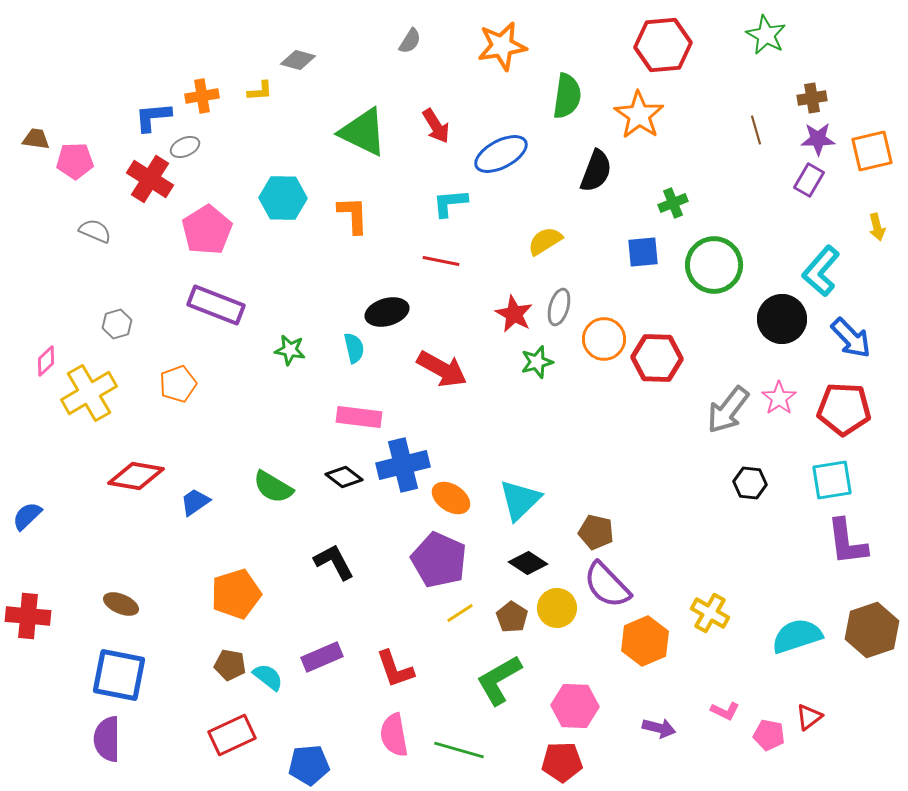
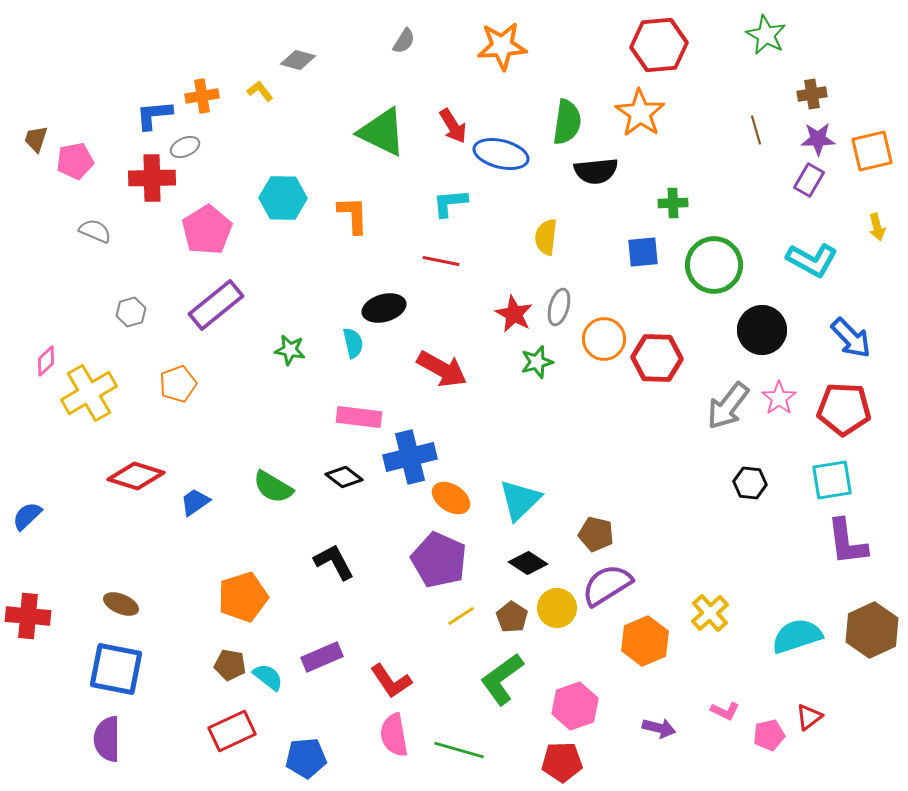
gray semicircle at (410, 41): moved 6 px left
red hexagon at (663, 45): moved 4 px left
orange star at (502, 46): rotated 6 degrees clockwise
yellow L-shape at (260, 91): rotated 124 degrees counterclockwise
green semicircle at (567, 96): moved 26 px down
brown cross at (812, 98): moved 4 px up
orange star at (639, 115): moved 1 px right, 2 px up
blue L-shape at (153, 117): moved 1 px right, 2 px up
red arrow at (436, 126): moved 17 px right
green triangle at (363, 132): moved 19 px right
brown trapezoid at (36, 139): rotated 80 degrees counterclockwise
blue ellipse at (501, 154): rotated 42 degrees clockwise
pink pentagon at (75, 161): rotated 9 degrees counterclockwise
black semicircle at (596, 171): rotated 63 degrees clockwise
red cross at (150, 179): moved 2 px right, 1 px up; rotated 33 degrees counterclockwise
green cross at (673, 203): rotated 20 degrees clockwise
yellow semicircle at (545, 241): moved 1 px right, 4 px up; rotated 51 degrees counterclockwise
cyan L-shape at (821, 271): moved 9 px left, 11 px up; rotated 102 degrees counterclockwise
purple rectangle at (216, 305): rotated 60 degrees counterclockwise
black ellipse at (387, 312): moved 3 px left, 4 px up
black circle at (782, 319): moved 20 px left, 11 px down
gray hexagon at (117, 324): moved 14 px right, 12 px up
cyan semicircle at (354, 348): moved 1 px left, 5 px up
gray arrow at (728, 410): moved 4 px up
blue cross at (403, 465): moved 7 px right, 8 px up
red diamond at (136, 476): rotated 8 degrees clockwise
brown pentagon at (596, 532): moved 2 px down
purple semicircle at (607, 585): rotated 102 degrees clockwise
orange pentagon at (236, 594): moved 7 px right, 3 px down
yellow line at (460, 613): moved 1 px right, 3 px down
yellow cross at (710, 613): rotated 18 degrees clockwise
brown hexagon at (872, 630): rotated 6 degrees counterclockwise
red L-shape at (395, 669): moved 4 px left, 12 px down; rotated 15 degrees counterclockwise
blue square at (119, 675): moved 3 px left, 6 px up
green L-shape at (499, 680): moved 3 px right, 1 px up; rotated 6 degrees counterclockwise
pink hexagon at (575, 706): rotated 21 degrees counterclockwise
red rectangle at (232, 735): moved 4 px up
pink pentagon at (769, 735): rotated 24 degrees counterclockwise
blue pentagon at (309, 765): moved 3 px left, 7 px up
